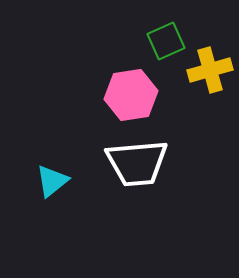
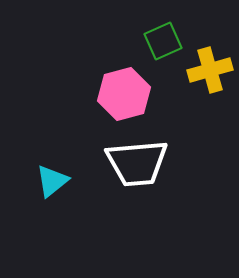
green square: moved 3 px left
pink hexagon: moved 7 px left, 1 px up; rotated 6 degrees counterclockwise
